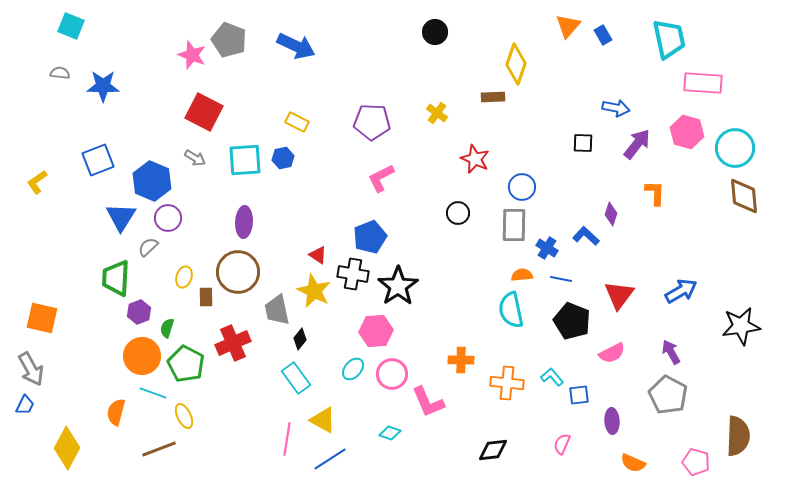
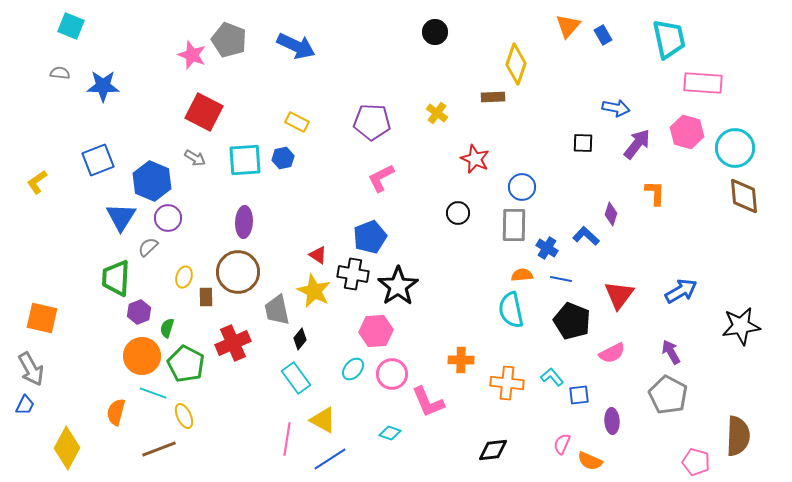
orange semicircle at (633, 463): moved 43 px left, 2 px up
